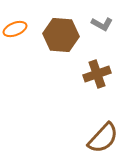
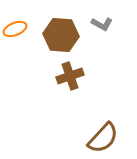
brown cross: moved 27 px left, 2 px down
